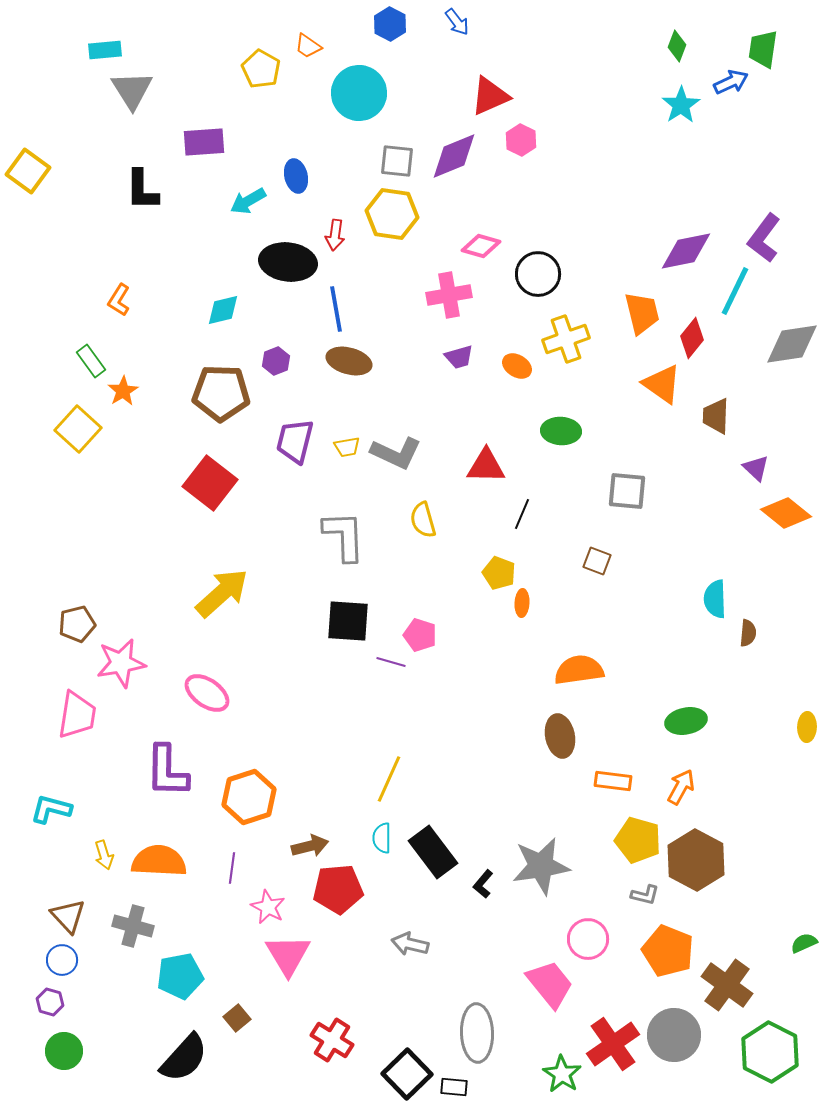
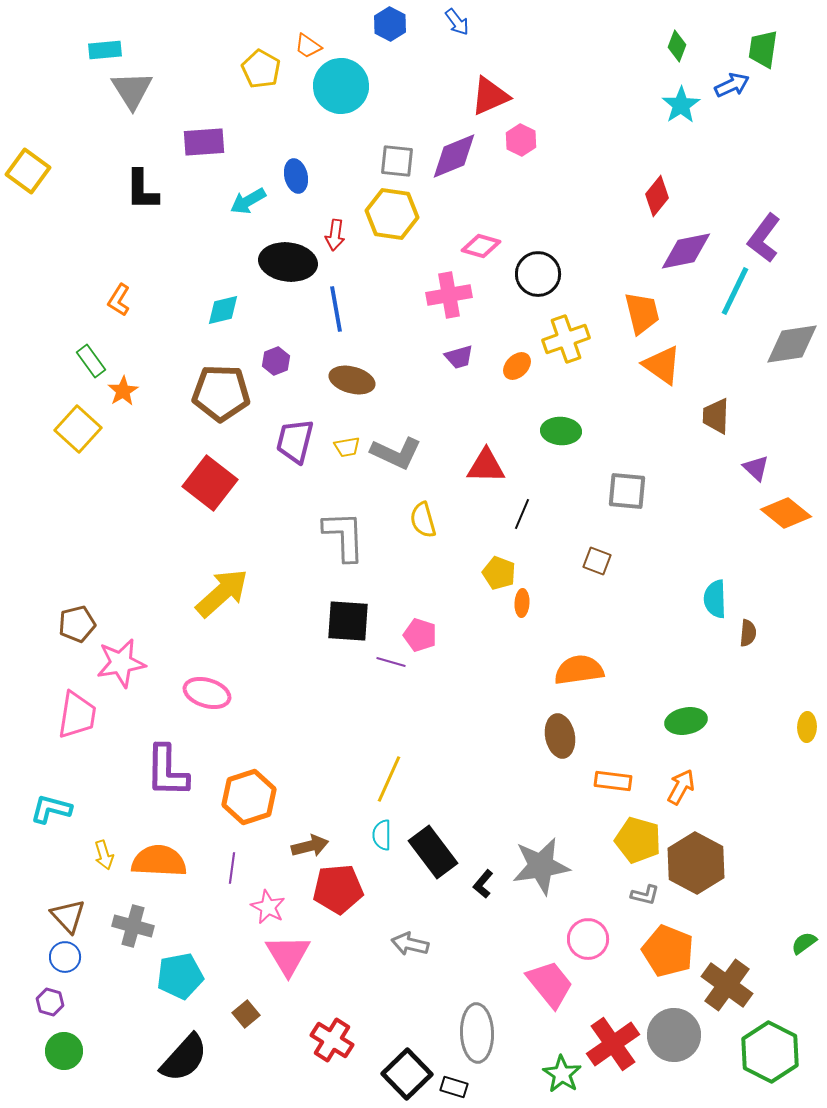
blue arrow at (731, 82): moved 1 px right, 3 px down
cyan circle at (359, 93): moved 18 px left, 7 px up
red diamond at (692, 338): moved 35 px left, 142 px up
brown ellipse at (349, 361): moved 3 px right, 19 px down
orange ellipse at (517, 366): rotated 76 degrees counterclockwise
orange triangle at (662, 384): moved 19 px up
pink ellipse at (207, 693): rotated 18 degrees counterclockwise
cyan semicircle at (382, 838): moved 3 px up
brown hexagon at (696, 860): moved 3 px down
green semicircle at (804, 943): rotated 12 degrees counterclockwise
blue circle at (62, 960): moved 3 px right, 3 px up
brown square at (237, 1018): moved 9 px right, 4 px up
black rectangle at (454, 1087): rotated 12 degrees clockwise
